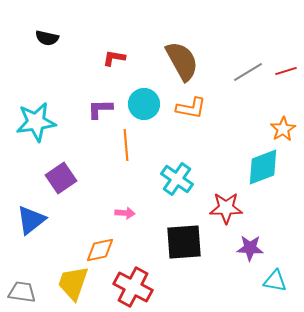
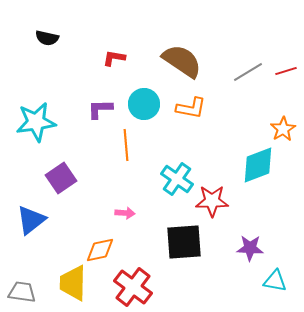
brown semicircle: rotated 27 degrees counterclockwise
cyan diamond: moved 5 px left, 2 px up
red star: moved 14 px left, 7 px up
yellow trapezoid: rotated 18 degrees counterclockwise
red cross: rotated 9 degrees clockwise
